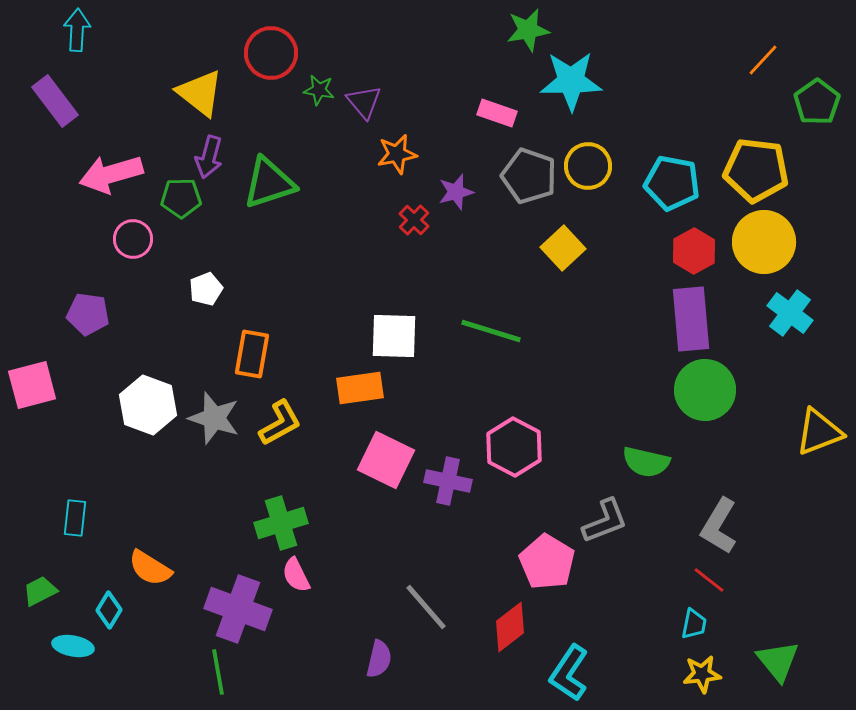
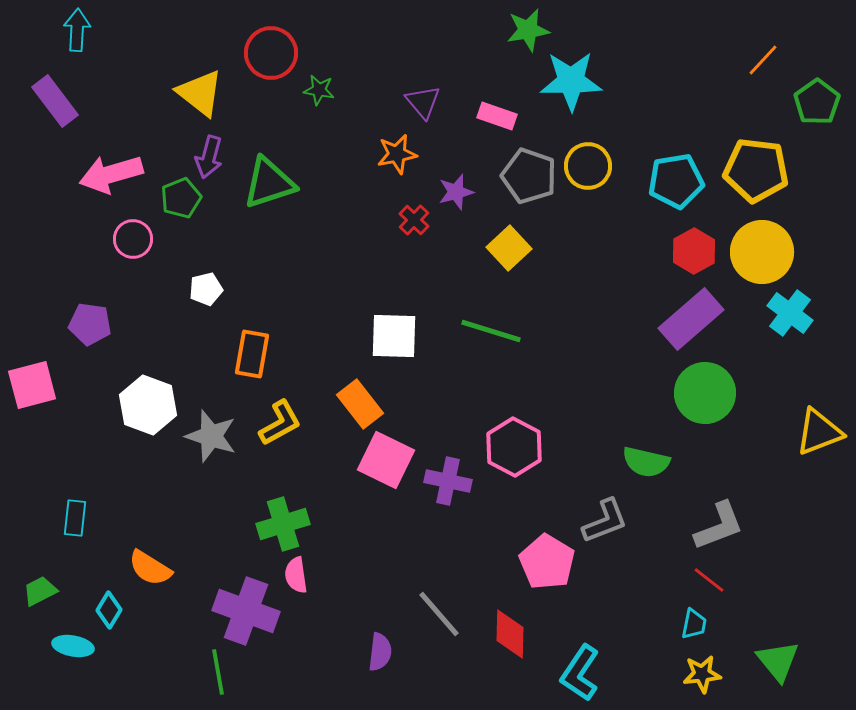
purple triangle at (364, 102): moved 59 px right
pink rectangle at (497, 113): moved 3 px down
cyan pentagon at (672, 183): moved 4 px right, 2 px up; rotated 20 degrees counterclockwise
green pentagon at (181, 198): rotated 21 degrees counterclockwise
yellow circle at (764, 242): moved 2 px left, 10 px down
yellow square at (563, 248): moved 54 px left
white pentagon at (206, 289): rotated 8 degrees clockwise
purple pentagon at (88, 314): moved 2 px right, 10 px down
purple rectangle at (691, 319): rotated 54 degrees clockwise
orange rectangle at (360, 388): moved 16 px down; rotated 60 degrees clockwise
green circle at (705, 390): moved 3 px down
gray star at (214, 418): moved 3 px left, 18 px down
green cross at (281, 523): moved 2 px right, 1 px down
gray L-shape at (719, 526): rotated 142 degrees counterclockwise
pink semicircle at (296, 575): rotated 18 degrees clockwise
gray line at (426, 607): moved 13 px right, 7 px down
purple cross at (238, 609): moved 8 px right, 2 px down
red diamond at (510, 627): moved 7 px down; rotated 51 degrees counterclockwise
purple semicircle at (379, 659): moved 1 px right, 7 px up; rotated 6 degrees counterclockwise
cyan L-shape at (569, 673): moved 11 px right
